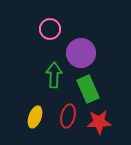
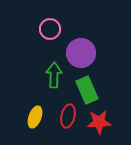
green rectangle: moved 1 px left, 1 px down
